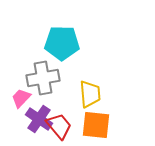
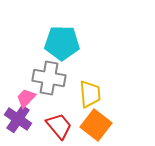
gray cross: moved 6 px right; rotated 20 degrees clockwise
pink trapezoid: moved 5 px right
purple cross: moved 21 px left
orange square: rotated 32 degrees clockwise
